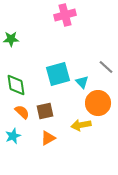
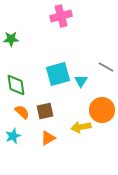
pink cross: moved 4 px left, 1 px down
gray line: rotated 14 degrees counterclockwise
cyan triangle: moved 1 px left, 1 px up; rotated 16 degrees clockwise
orange circle: moved 4 px right, 7 px down
yellow arrow: moved 2 px down
